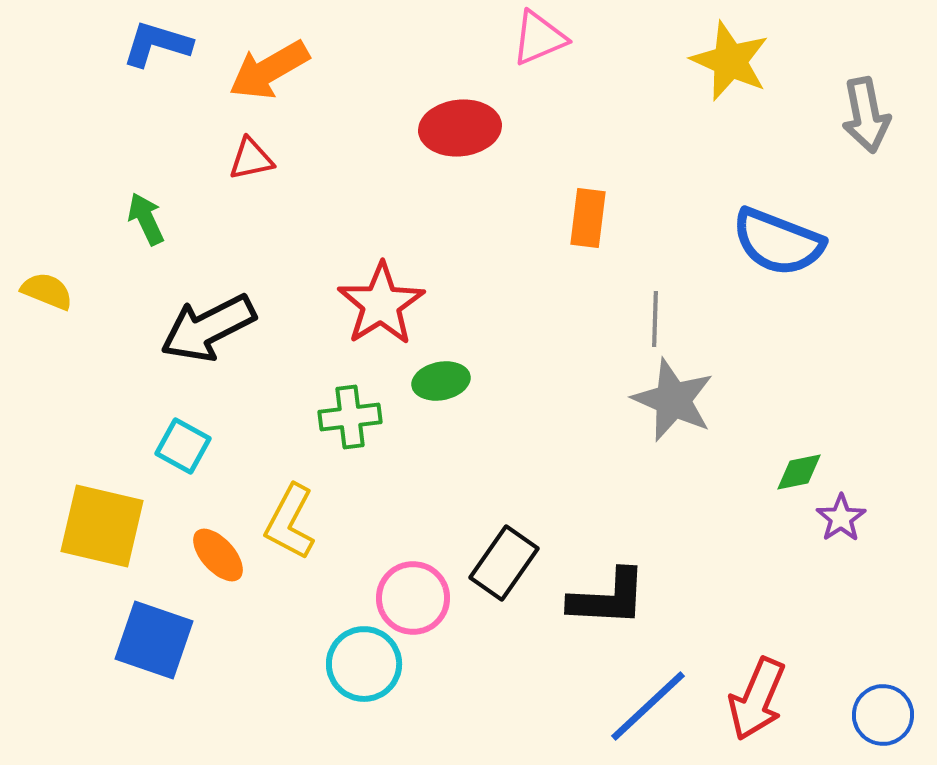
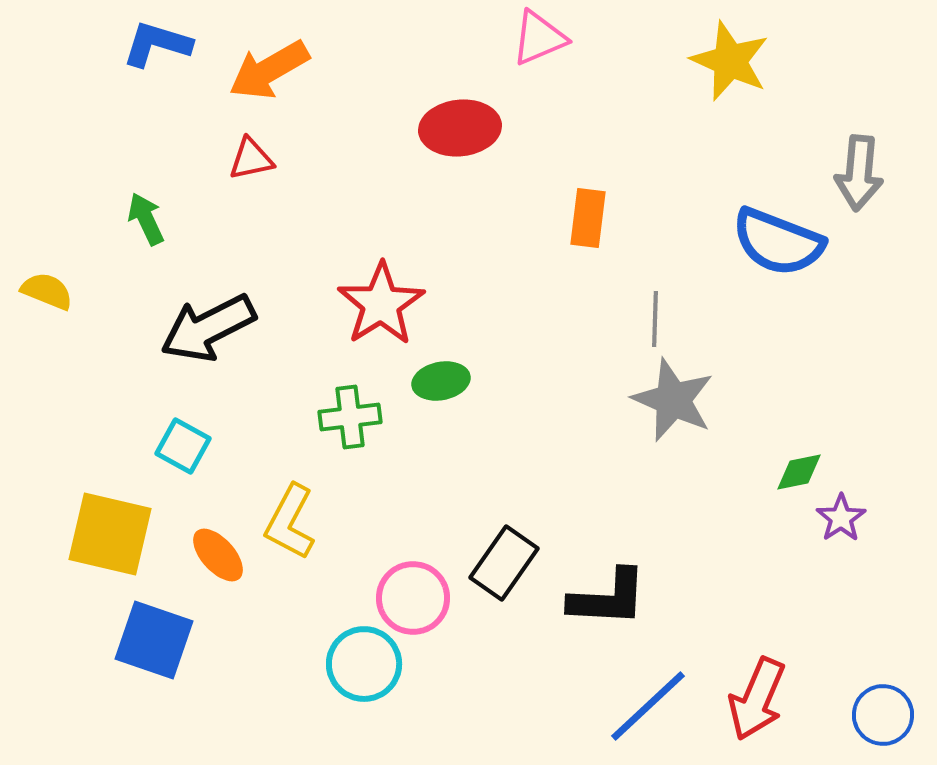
gray arrow: moved 7 px left, 58 px down; rotated 16 degrees clockwise
yellow square: moved 8 px right, 8 px down
